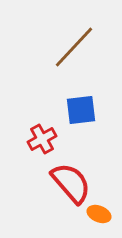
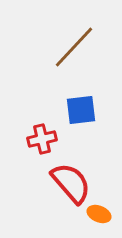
red cross: rotated 16 degrees clockwise
